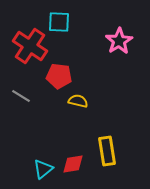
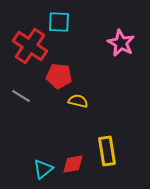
pink star: moved 2 px right, 2 px down; rotated 12 degrees counterclockwise
